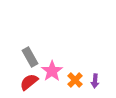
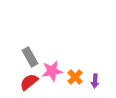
pink star: rotated 25 degrees clockwise
orange cross: moved 3 px up
